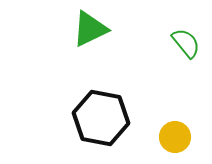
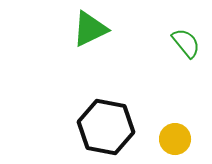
black hexagon: moved 5 px right, 9 px down
yellow circle: moved 2 px down
